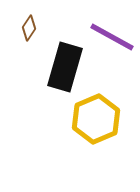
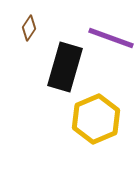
purple line: moved 1 px left, 1 px down; rotated 9 degrees counterclockwise
